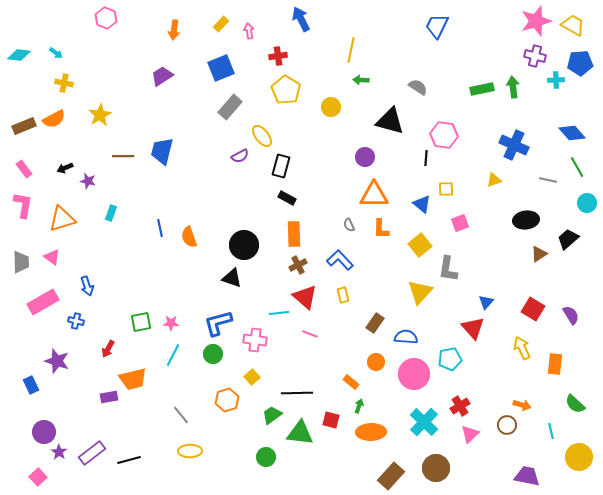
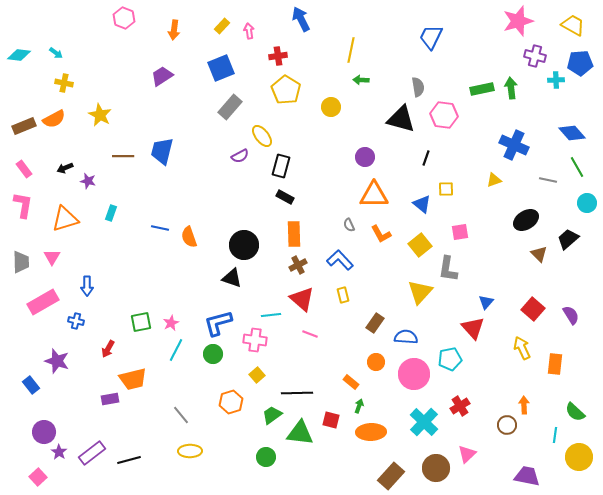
pink hexagon at (106, 18): moved 18 px right
pink star at (536, 21): moved 18 px left
yellow rectangle at (221, 24): moved 1 px right, 2 px down
blue trapezoid at (437, 26): moved 6 px left, 11 px down
gray semicircle at (418, 87): rotated 48 degrees clockwise
green arrow at (513, 87): moved 2 px left, 1 px down
yellow star at (100, 115): rotated 15 degrees counterclockwise
black triangle at (390, 121): moved 11 px right, 2 px up
pink hexagon at (444, 135): moved 20 px up
black line at (426, 158): rotated 14 degrees clockwise
black rectangle at (287, 198): moved 2 px left, 1 px up
orange triangle at (62, 219): moved 3 px right
black ellipse at (526, 220): rotated 25 degrees counterclockwise
pink square at (460, 223): moved 9 px down; rotated 12 degrees clockwise
blue line at (160, 228): rotated 66 degrees counterclockwise
orange L-shape at (381, 229): moved 5 px down; rotated 30 degrees counterclockwise
brown triangle at (539, 254): rotated 42 degrees counterclockwise
pink triangle at (52, 257): rotated 24 degrees clockwise
blue arrow at (87, 286): rotated 18 degrees clockwise
red triangle at (305, 297): moved 3 px left, 2 px down
red square at (533, 309): rotated 10 degrees clockwise
cyan line at (279, 313): moved 8 px left, 2 px down
pink star at (171, 323): rotated 28 degrees counterclockwise
cyan line at (173, 355): moved 3 px right, 5 px up
yellow square at (252, 377): moved 5 px right, 2 px up
blue rectangle at (31, 385): rotated 12 degrees counterclockwise
purple rectangle at (109, 397): moved 1 px right, 2 px down
orange hexagon at (227, 400): moved 4 px right, 2 px down
green semicircle at (575, 404): moved 8 px down
orange arrow at (522, 405): moved 2 px right; rotated 108 degrees counterclockwise
cyan line at (551, 431): moved 4 px right, 4 px down; rotated 21 degrees clockwise
pink triangle at (470, 434): moved 3 px left, 20 px down
